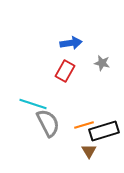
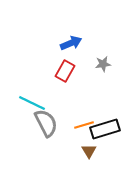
blue arrow: rotated 15 degrees counterclockwise
gray star: moved 1 px right, 1 px down; rotated 21 degrees counterclockwise
cyan line: moved 1 px left, 1 px up; rotated 8 degrees clockwise
gray semicircle: moved 2 px left
black rectangle: moved 1 px right, 2 px up
